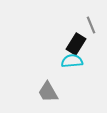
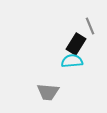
gray line: moved 1 px left, 1 px down
gray trapezoid: rotated 55 degrees counterclockwise
